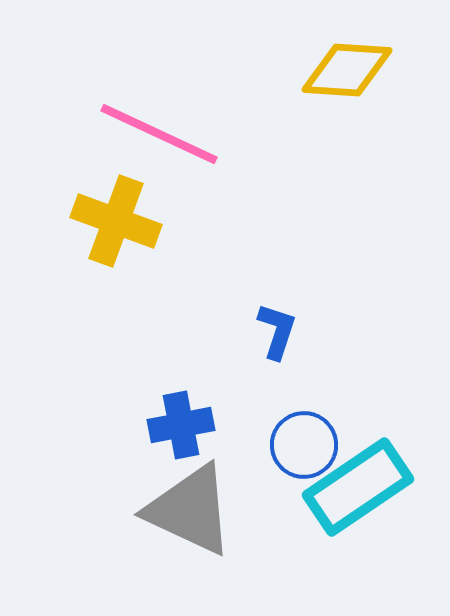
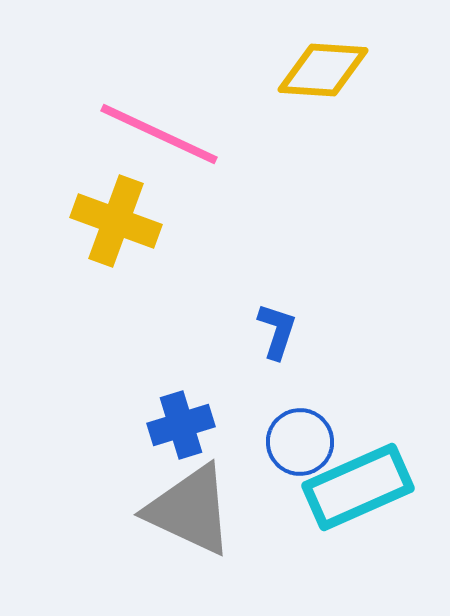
yellow diamond: moved 24 px left
blue cross: rotated 6 degrees counterclockwise
blue circle: moved 4 px left, 3 px up
cyan rectangle: rotated 10 degrees clockwise
